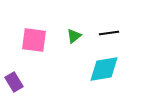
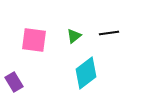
cyan diamond: moved 18 px left, 4 px down; rotated 28 degrees counterclockwise
